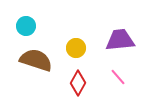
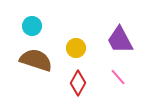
cyan circle: moved 6 px right
purple trapezoid: rotated 112 degrees counterclockwise
